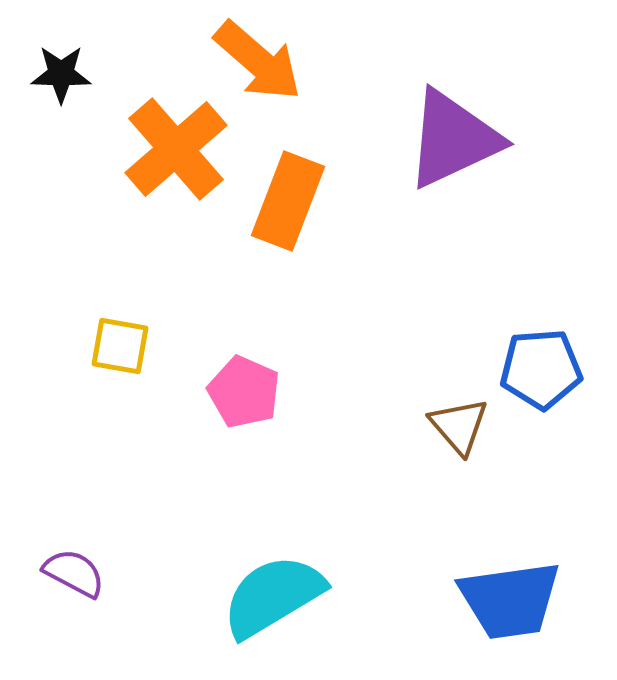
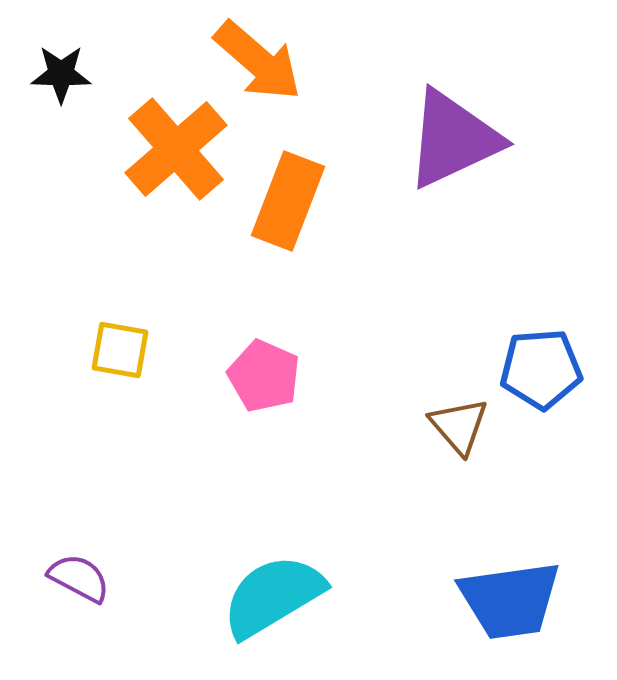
yellow square: moved 4 px down
pink pentagon: moved 20 px right, 16 px up
purple semicircle: moved 5 px right, 5 px down
